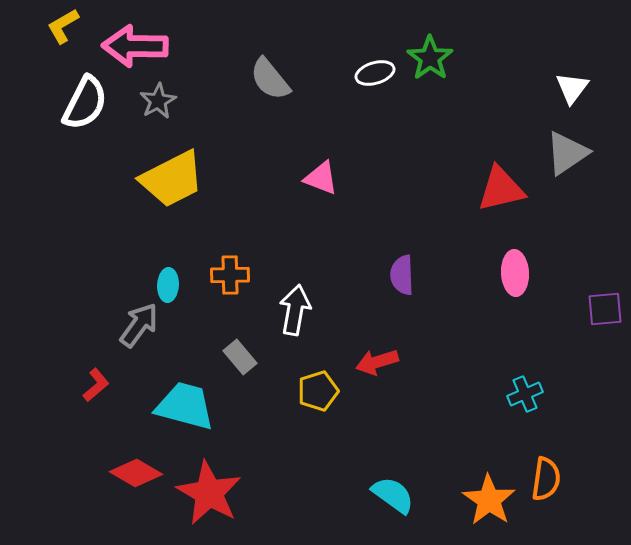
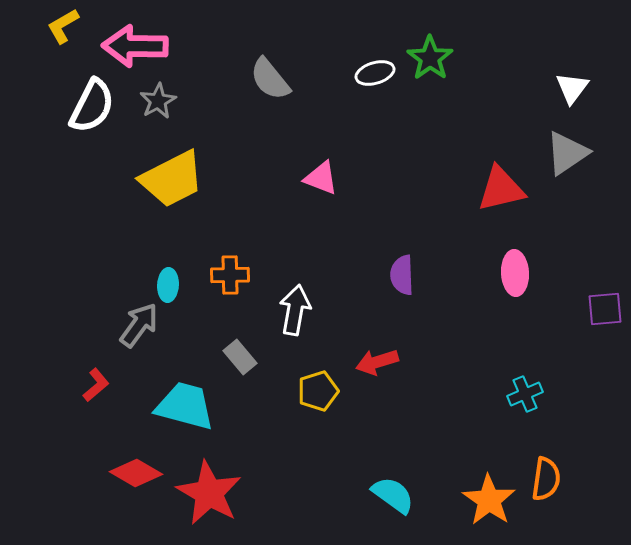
white semicircle: moved 7 px right, 3 px down
